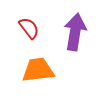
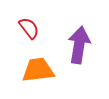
purple arrow: moved 4 px right, 13 px down
